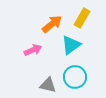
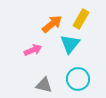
yellow rectangle: moved 1 px left, 1 px down
cyan triangle: moved 1 px left, 1 px up; rotated 15 degrees counterclockwise
cyan circle: moved 3 px right, 2 px down
gray triangle: moved 4 px left
